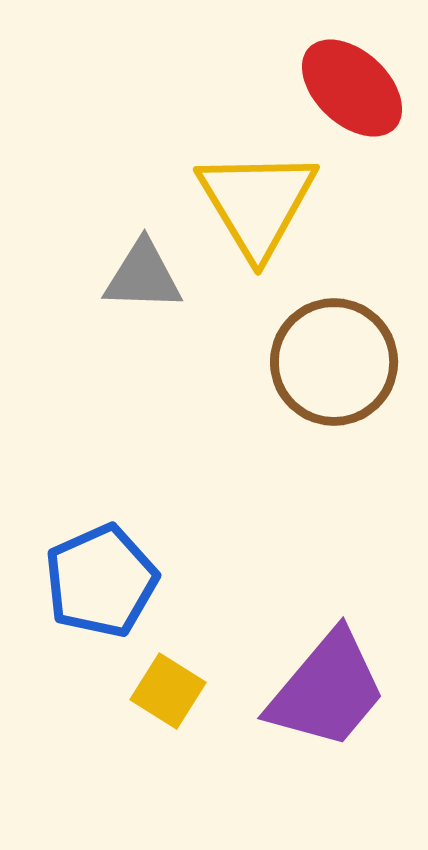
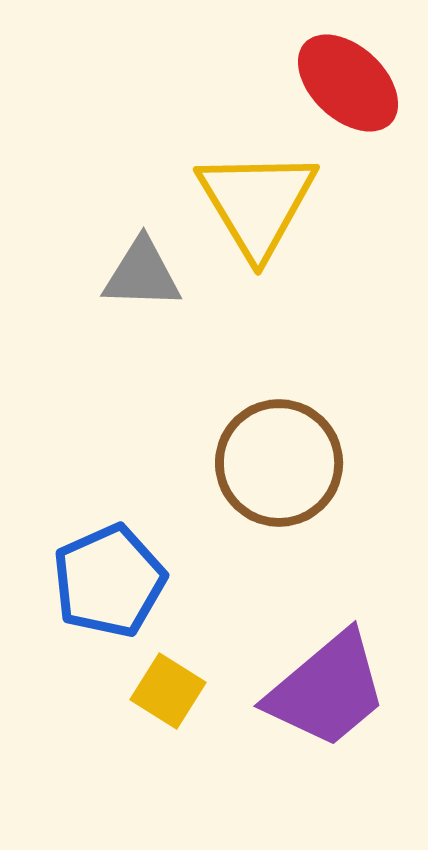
red ellipse: moved 4 px left, 5 px up
gray triangle: moved 1 px left, 2 px up
brown circle: moved 55 px left, 101 px down
blue pentagon: moved 8 px right
purple trapezoid: rotated 10 degrees clockwise
